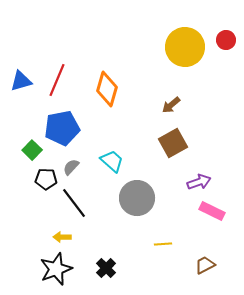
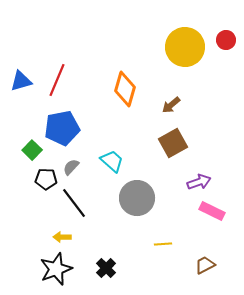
orange diamond: moved 18 px right
